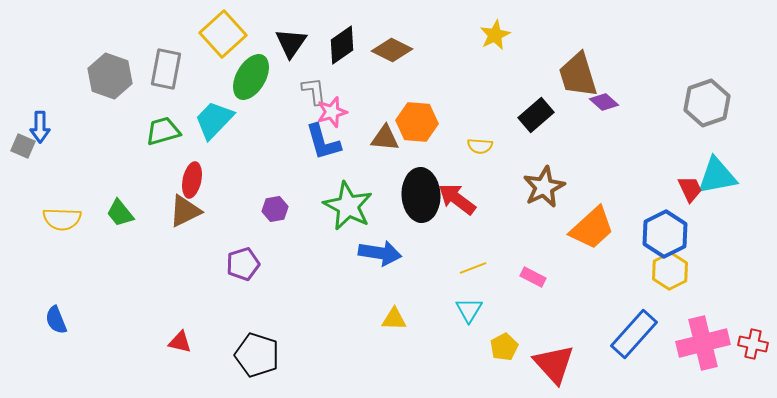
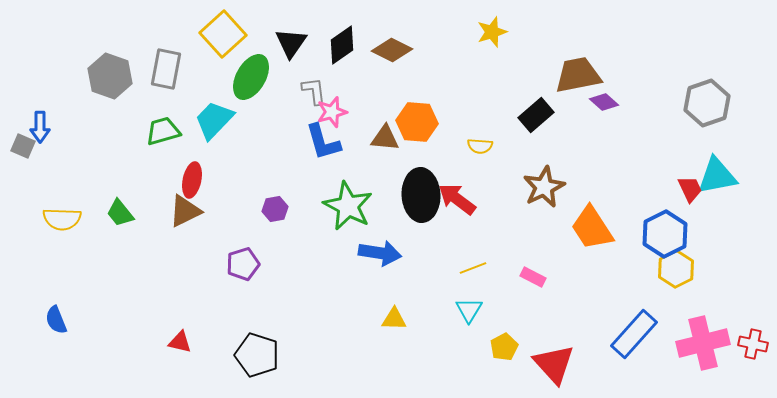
yellow star at (495, 35): moved 3 px left, 3 px up; rotated 8 degrees clockwise
brown trapezoid at (578, 75): rotated 96 degrees clockwise
orange trapezoid at (592, 228): rotated 99 degrees clockwise
yellow hexagon at (670, 271): moved 6 px right, 2 px up
